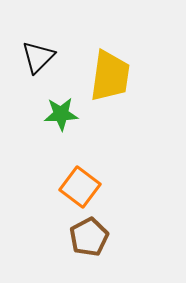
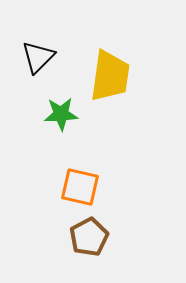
orange square: rotated 24 degrees counterclockwise
